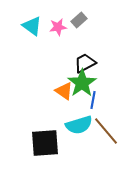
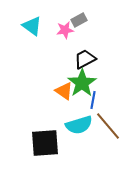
gray rectangle: rotated 14 degrees clockwise
pink star: moved 7 px right, 3 px down
black trapezoid: moved 4 px up
brown line: moved 2 px right, 5 px up
